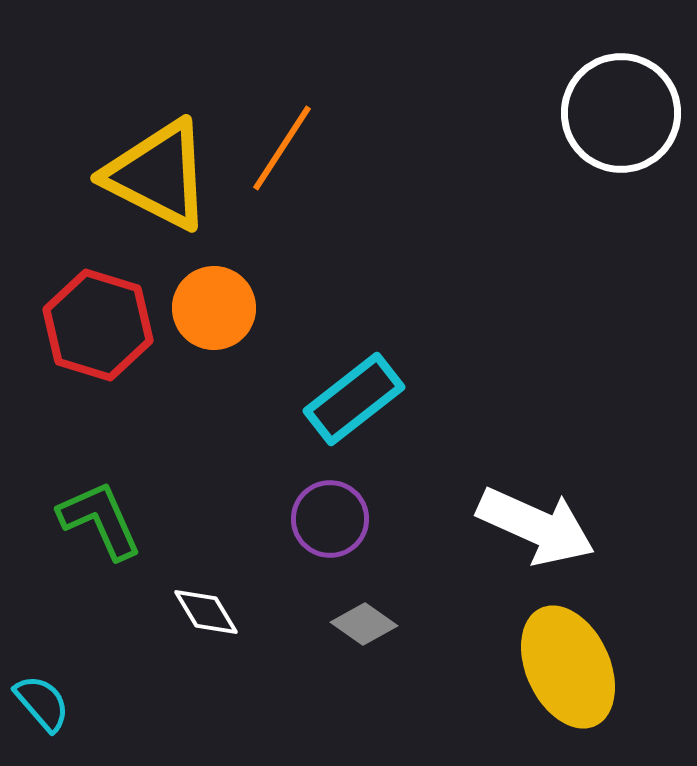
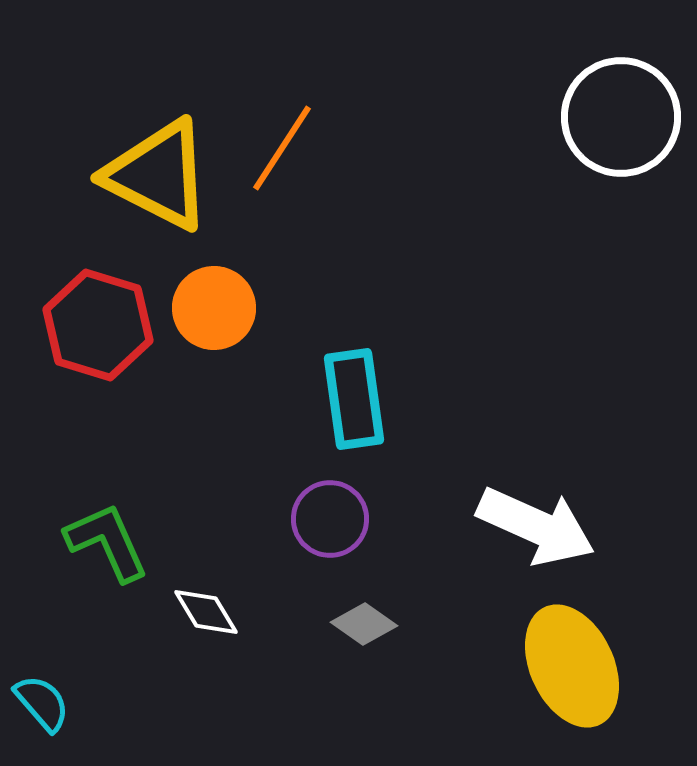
white circle: moved 4 px down
cyan rectangle: rotated 60 degrees counterclockwise
green L-shape: moved 7 px right, 22 px down
yellow ellipse: moved 4 px right, 1 px up
